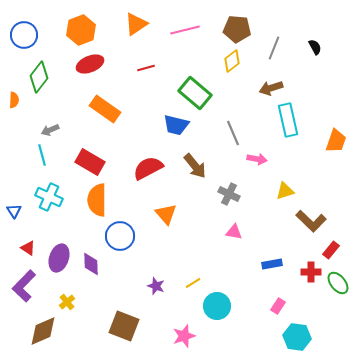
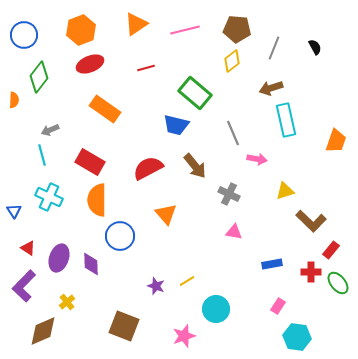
cyan rectangle at (288, 120): moved 2 px left
yellow line at (193, 283): moved 6 px left, 2 px up
cyan circle at (217, 306): moved 1 px left, 3 px down
